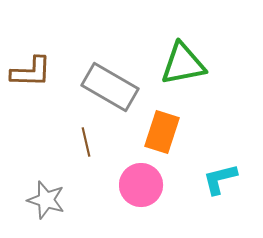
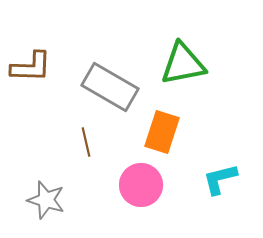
brown L-shape: moved 5 px up
